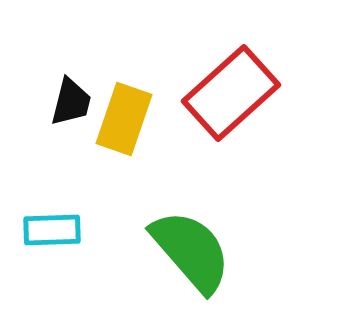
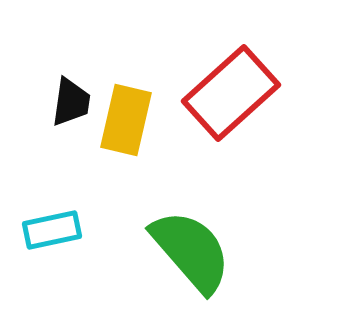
black trapezoid: rotated 6 degrees counterclockwise
yellow rectangle: moved 2 px right, 1 px down; rotated 6 degrees counterclockwise
cyan rectangle: rotated 10 degrees counterclockwise
